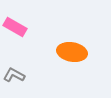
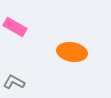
gray L-shape: moved 7 px down
